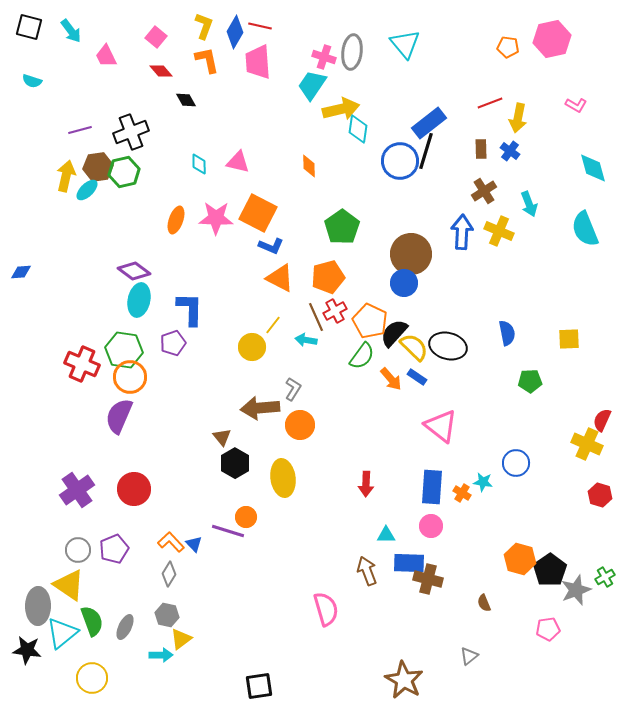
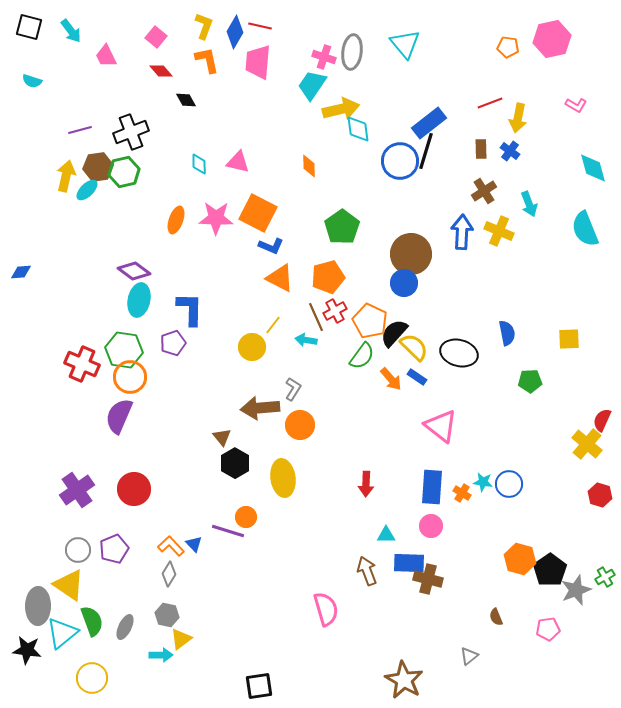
pink trapezoid at (258, 62): rotated 9 degrees clockwise
cyan diamond at (358, 129): rotated 16 degrees counterclockwise
black ellipse at (448, 346): moved 11 px right, 7 px down
yellow cross at (587, 444): rotated 16 degrees clockwise
blue circle at (516, 463): moved 7 px left, 21 px down
orange L-shape at (171, 542): moved 4 px down
brown semicircle at (484, 603): moved 12 px right, 14 px down
